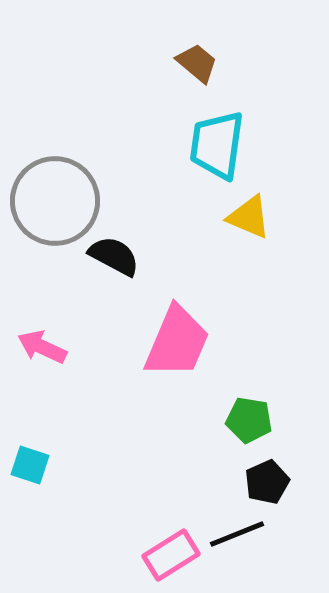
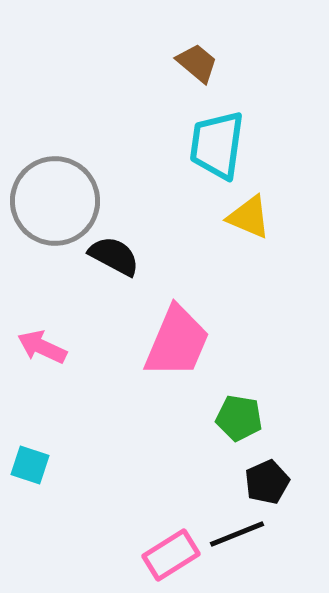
green pentagon: moved 10 px left, 2 px up
